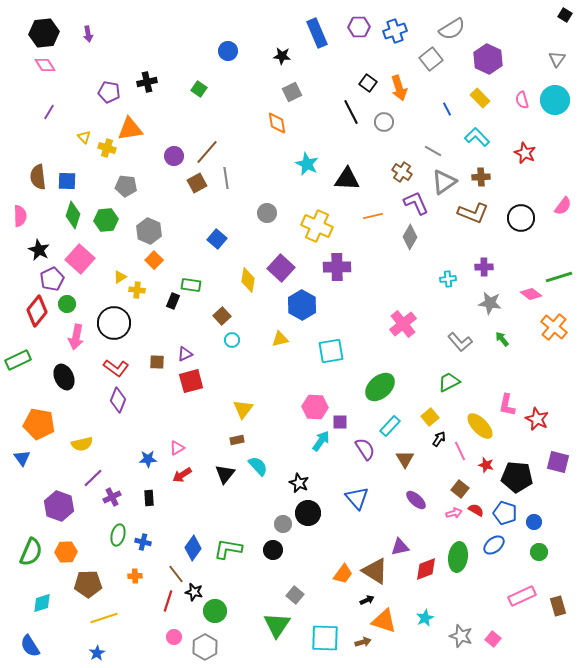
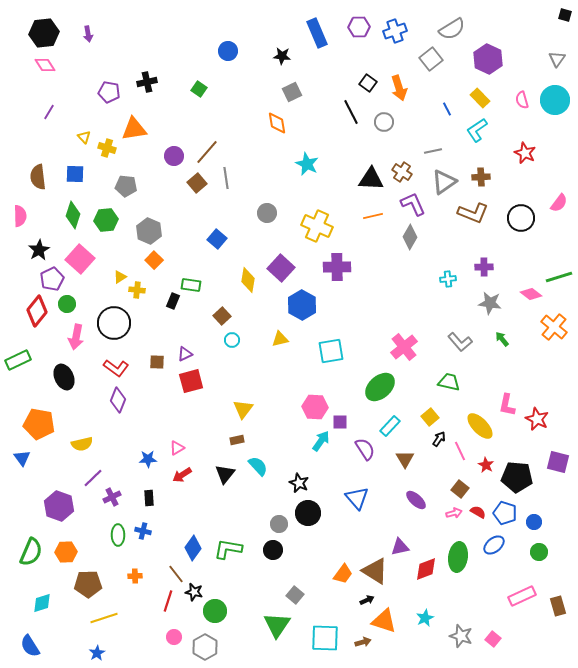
black square at (565, 15): rotated 16 degrees counterclockwise
orange triangle at (130, 129): moved 4 px right
cyan L-shape at (477, 137): moved 7 px up; rotated 80 degrees counterclockwise
gray line at (433, 151): rotated 42 degrees counterclockwise
black triangle at (347, 179): moved 24 px right
blue square at (67, 181): moved 8 px right, 7 px up
brown square at (197, 183): rotated 12 degrees counterclockwise
purple L-shape at (416, 203): moved 3 px left, 1 px down
pink semicircle at (563, 206): moved 4 px left, 3 px up
black star at (39, 250): rotated 15 degrees clockwise
pink cross at (403, 324): moved 1 px right, 23 px down
green trapezoid at (449, 382): rotated 40 degrees clockwise
red star at (486, 465): rotated 14 degrees clockwise
red semicircle at (476, 510): moved 2 px right, 2 px down
gray circle at (283, 524): moved 4 px left
green ellipse at (118, 535): rotated 15 degrees counterclockwise
blue cross at (143, 542): moved 11 px up
